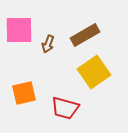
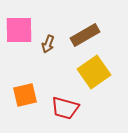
orange square: moved 1 px right, 2 px down
